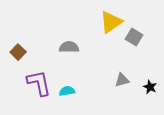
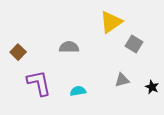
gray square: moved 7 px down
black star: moved 2 px right
cyan semicircle: moved 11 px right
